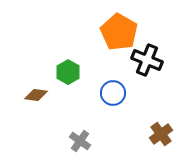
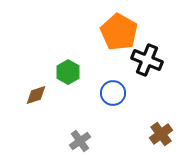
brown diamond: rotated 25 degrees counterclockwise
gray cross: rotated 20 degrees clockwise
